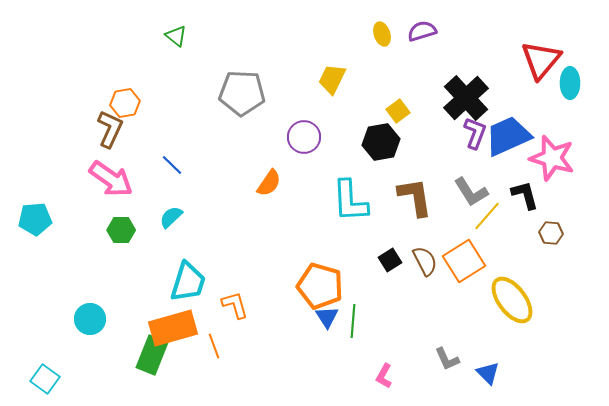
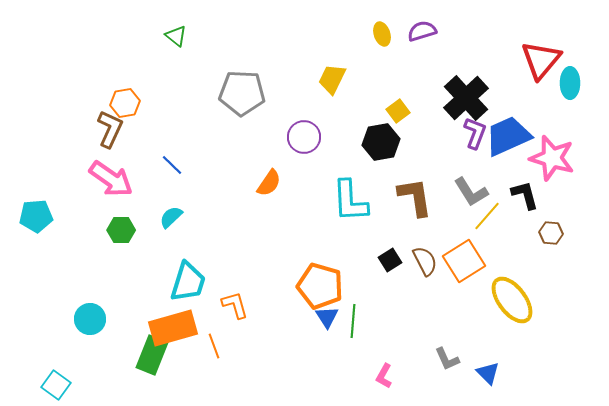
cyan pentagon at (35, 219): moved 1 px right, 3 px up
cyan square at (45, 379): moved 11 px right, 6 px down
